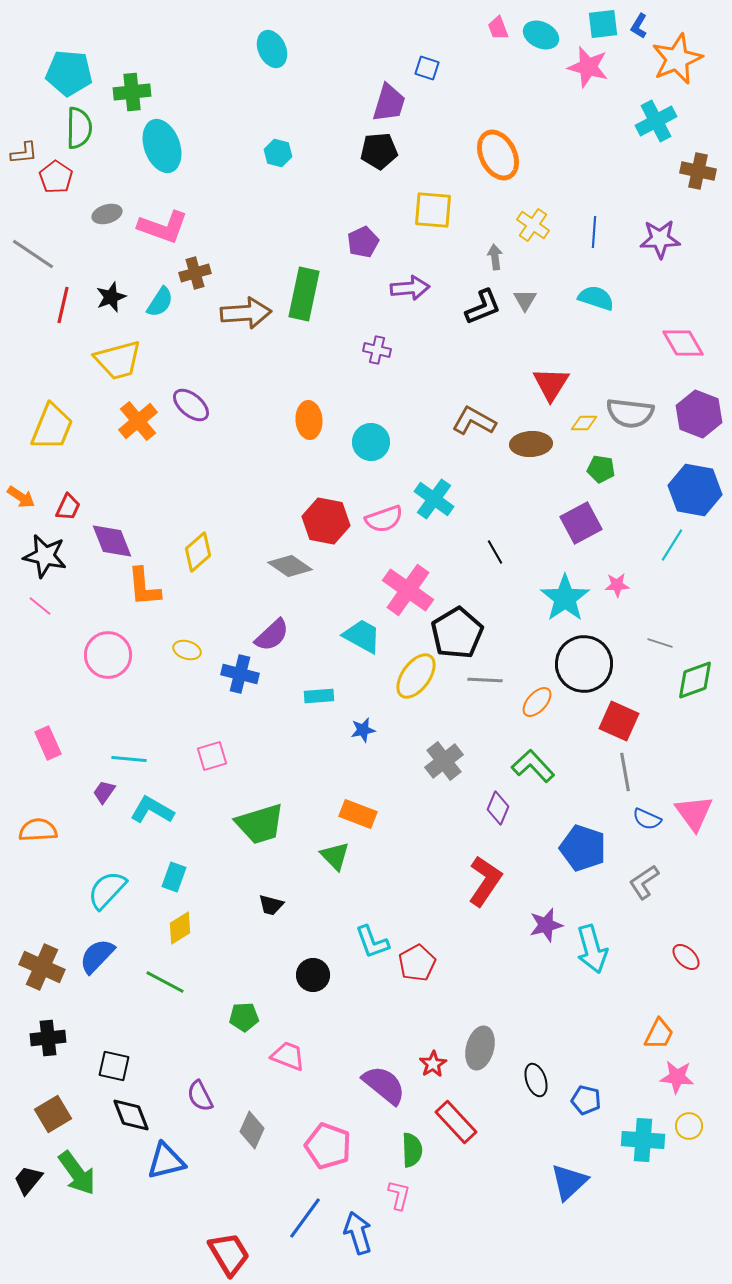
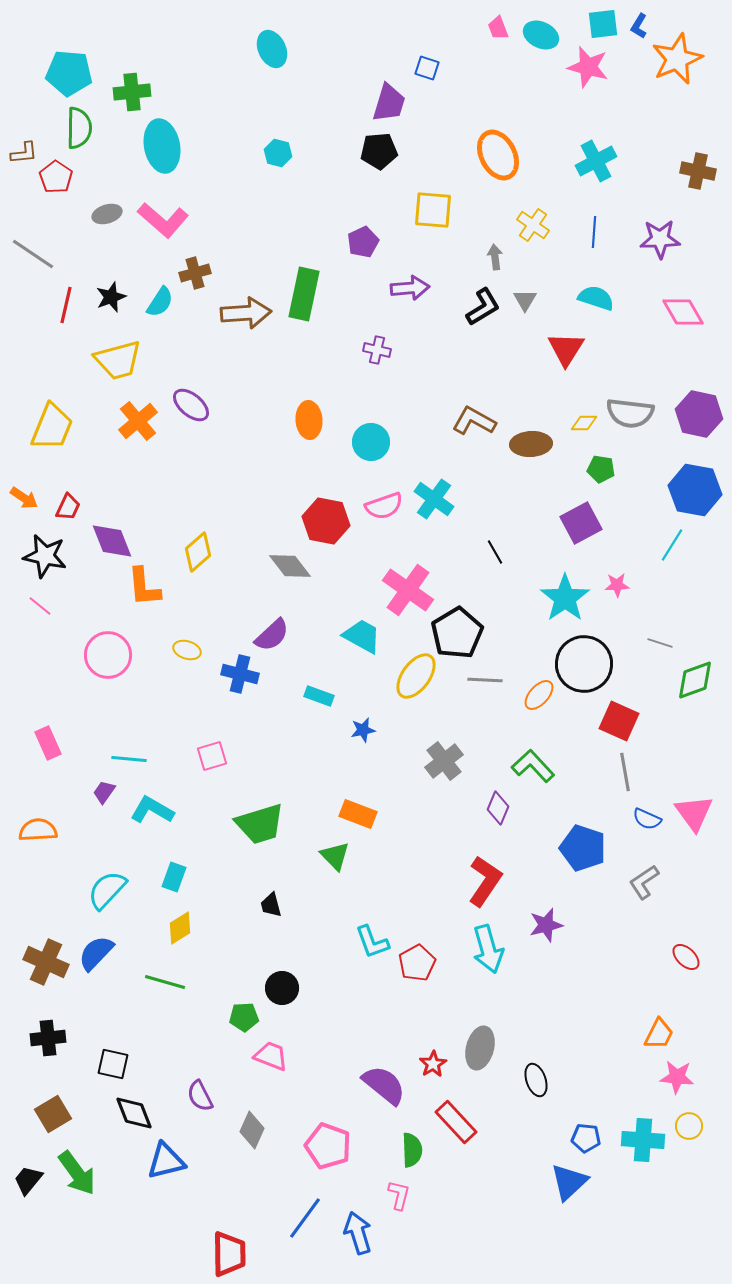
cyan cross at (656, 121): moved 60 px left, 40 px down
cyan ellipse at (162, 146): rotated 9 degrees clockwise
pink L-shape at (163, 227): moved 7 px up; rotated 21 degrees clockwise
red line at (63, 305): moved 3 px right
black L-shape at (483, 307): rotated 9 degrees counterclockwise
pink diamond at (683, 343): moved 31 px up
red triangle at (551, 384): moved 15 px right, 35 px up
purple hexagon at (699, 414): rotated 9 degrees counterclockwise
orange arrow at (21, 497): moved 3 px right, 1 px down
pink semicircle at (384, 519): moved 13 px up
gray diamond at (290, 566): rotated 18 degrees clockwise
cyan rectangle at (319, 696): rotated 24 degrees clockwise
orange ellipse at (537, 702): moved 2 px right, 7 px up
black trapezoid at (271, 905): rotated 60 degrees clockwise
cyan arrow at (592, 949): moved 104 px left
blue semicircle at (97, 956): moved 1 px left, 3 px up
brown cross at (42, 967): moved 4 px right, 5 px up
black circle at (313, 975): moved 31 px left, 13 px down
green line at (165, 982): rotated 12 degrees counterclockwise
pink trapezoid at (288, 1056): moved 17 px left
black square at (114, 1066): moved 1 px left, 2 px up
blue pentagon at (586, 1100): moved 38 px down; rotated 8 degrees counterclockwise
black diamond at (131, 1115): moved 3 px right, 2 px up
red trapezoid at (229, 1254): rotated 30 degrees clockwise
